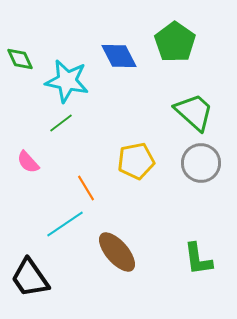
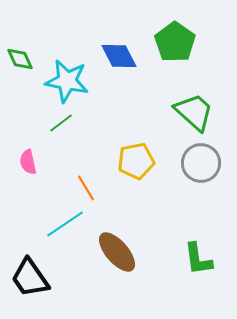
pink semicircle: rotated 30 degrees clockwise
